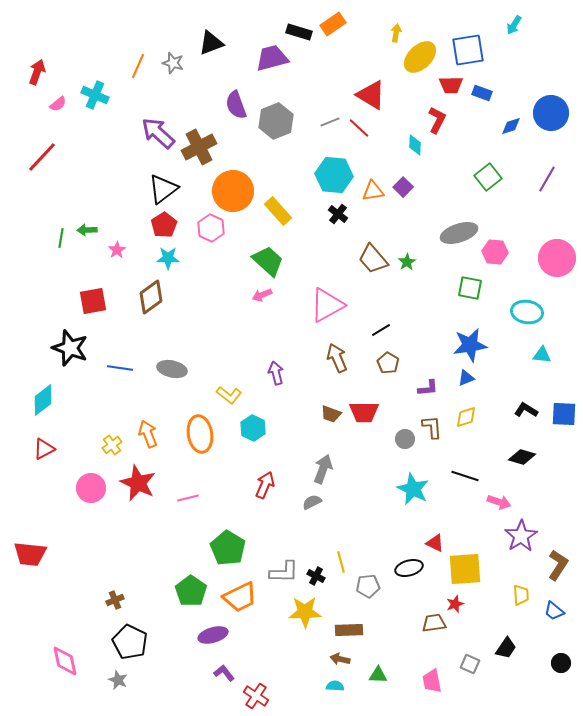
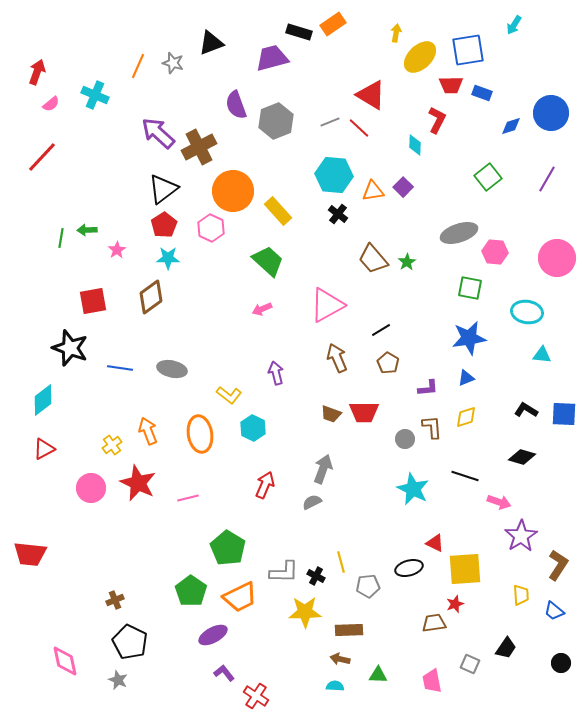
pink semicircle at (58, 104): moved 7 px left
pink arrow at (262, 295): moved 14 px down
blue star at (470, 345): moved 1 px left, 7 px up
orange arrow at (148, 434): moved 3 px up
purple ellipse at (213, 635): rotated 12 degrees counterclockwise
